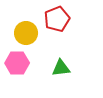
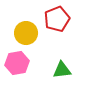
pink hexagon: rotated 10 degrees counterclockwise
green triangle: moved 1 px right, 2 px down
